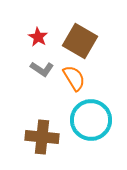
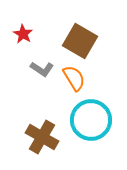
red star: moved 15 px left, 3 px up
brown cross: rotated 24 degrees clockwise
